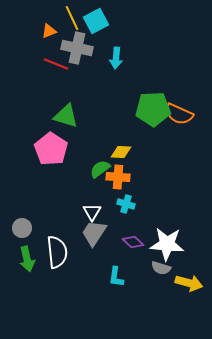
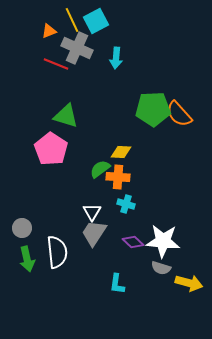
yellow line: moved 2 px down
gray cross: rotated 12 degrees clockwise
orange semicircle: rotated 24 degrees clockwise
white star: moved 4 px left, 3 px up
cyan L-shape: moved 1 px right, 7 px down
